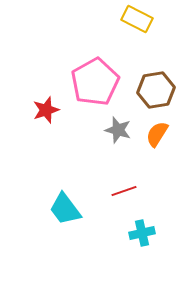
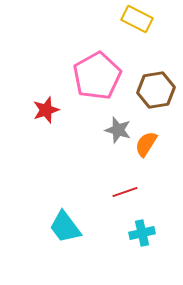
pink pentagon: moved 2 px right, 6 px up
orange semicircle: moved 11 px left, 10 px down
red line: moved 1 px right, 1 px down
cyan trapezoid: moved 18 px down
